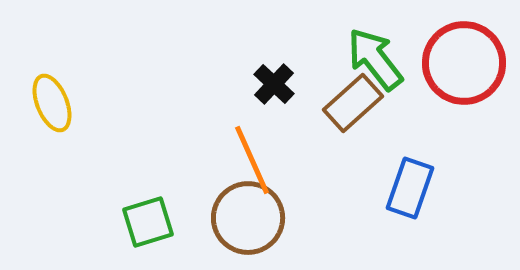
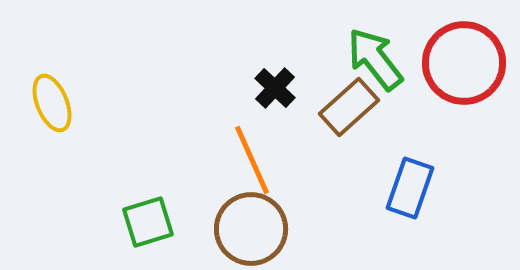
black cross: moved 1 px right, 4 px down
brown rectangle: moved 4 px left, 4 px down
brown circle: moved 3 px right, 11 px down
